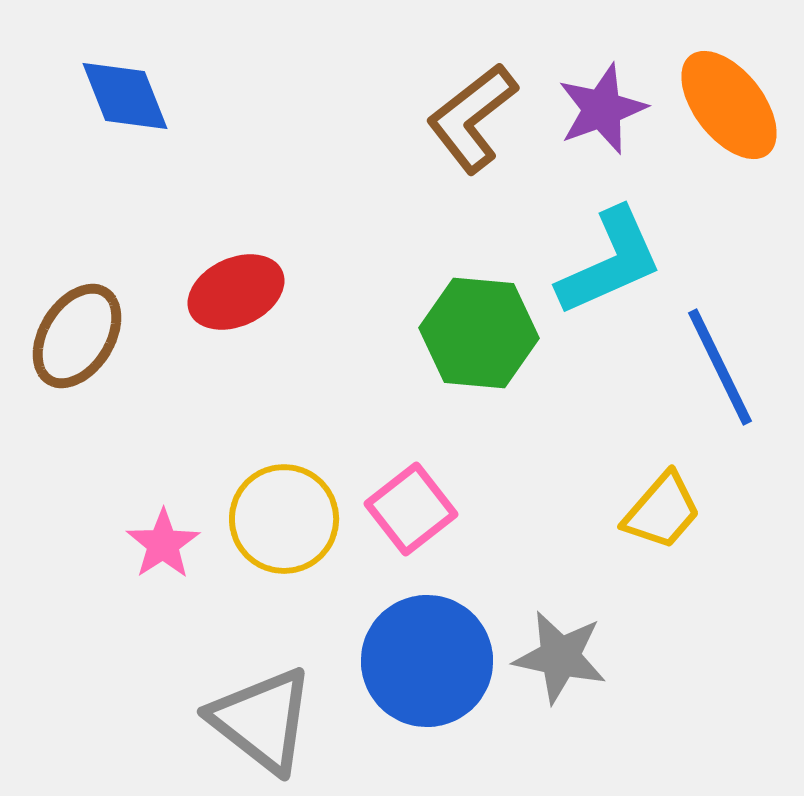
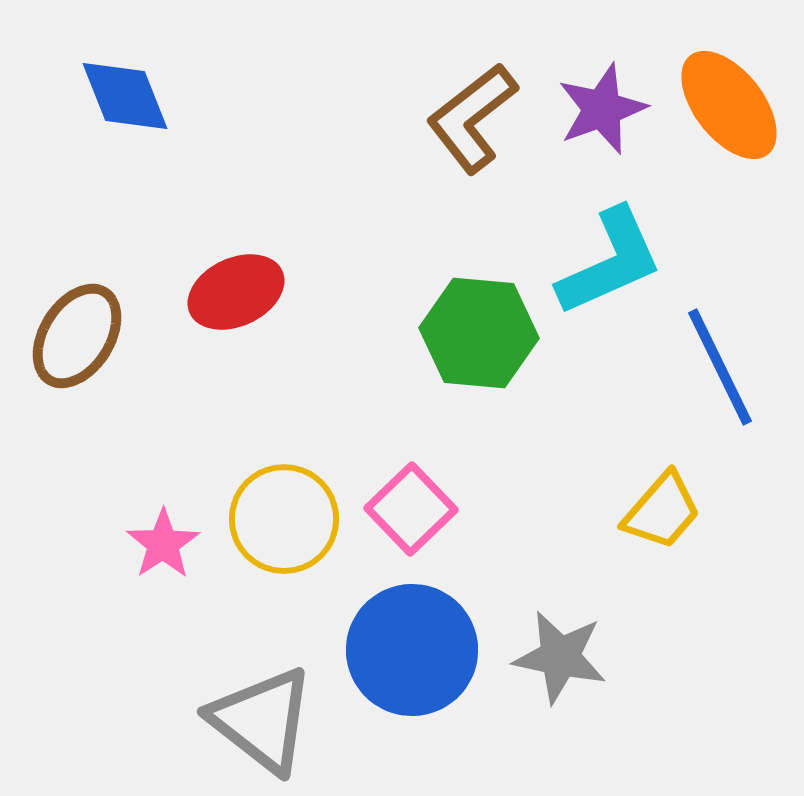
pink square: rotated 6 degrees counterclockwise
blue circle: moved 15 px left, 11 px up
